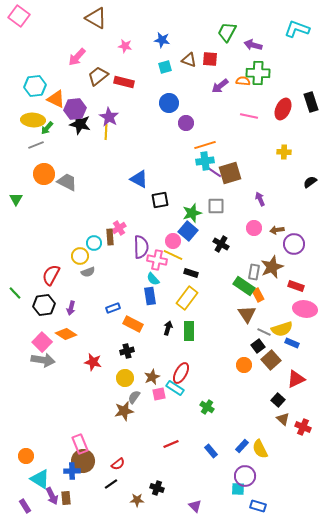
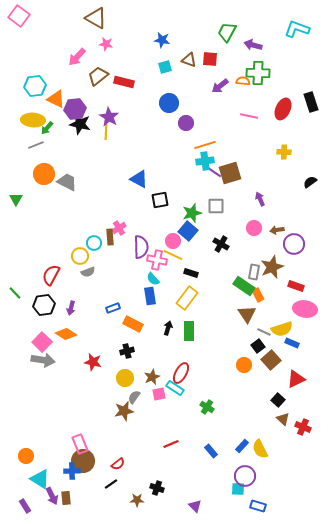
pink star at (125, 46): moved 19 px left, 2 px up
